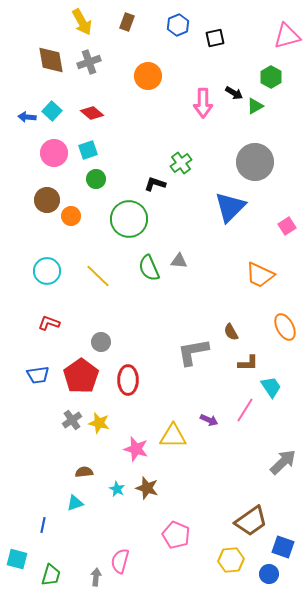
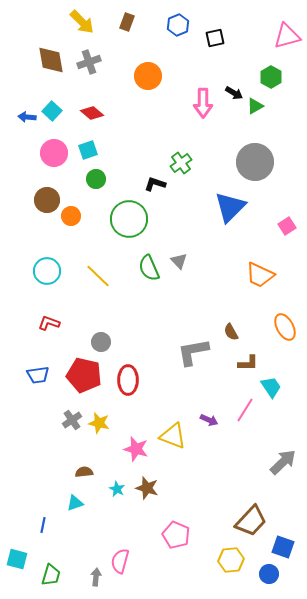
yellow arrow at (82, 22): rotated 16 degrees counterclockwise
gray triangle at (179, 261): rotated 42 degrees clockwise
red pentagon at (81, 376): moved 3 px right, 1 px up; rotated 24 degrees counterclockwise
yellow triangle at (173, 436): rotated 20 degrees clockwise
brown trapezoid at (251, 521): rotated 12 degrees counterclockwise
